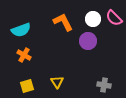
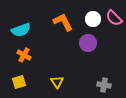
purple circle: moved 2 px down
yellow square: moved 8 px left, 4 px up
